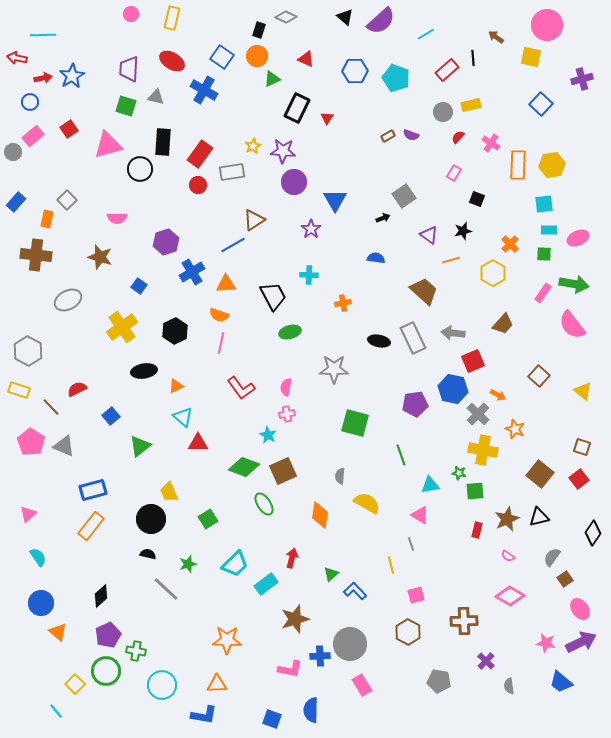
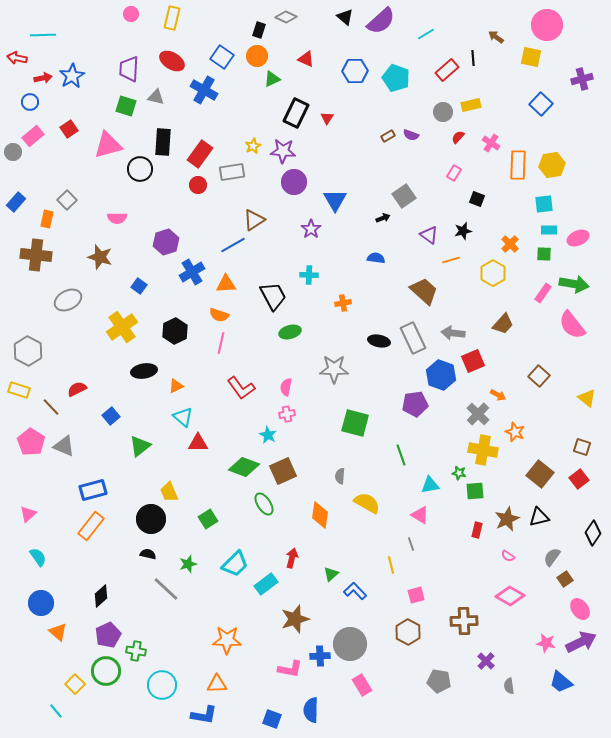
black rectangle at (297, 108): moved 1 px left, 5 px down
blue hexagon at (453, 389): moved 12 px left, 14 px up; rotated 8 degrees clockwise
yellow triangle at (583, 391): moved 4 px right, 7 px down
orange star at (515, 429): moved 3 px down
